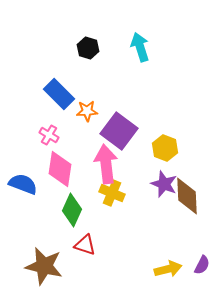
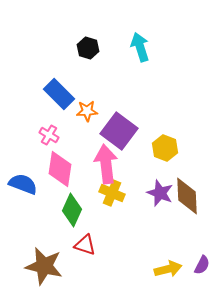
purple star: moved 4 px left, 9 px down
